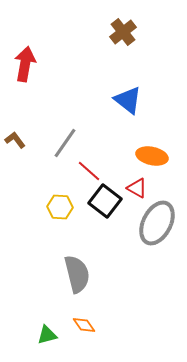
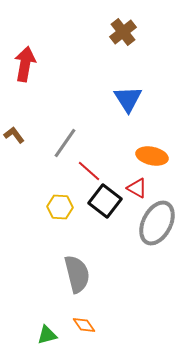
blue triangle: moved 1 px up; rotated 20 degrees clockwise
brown L-shape: moved 1 px left, 5 px up
